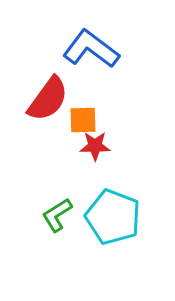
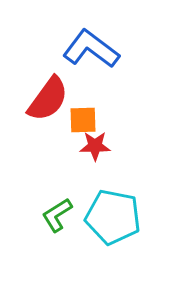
cyan pentagon: rotated 10 degrees counterclockwise
